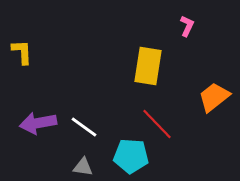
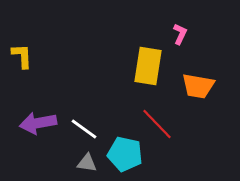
pink L-shape: moved 7 px left, 8 px down
yellow L-shape: moved 4 px down
orange trapezoid: moved 16 px left, 11 px up; rotated 132 degrees counterclockwise
white line: moved 2 px down
cyan pentagon: moved 6 px left, 2 px up; rotated 8 degrees clockwise
gray triangle: moved 4 px right, 4 px up
